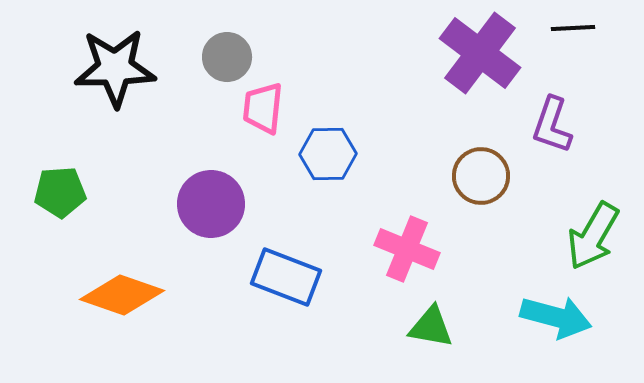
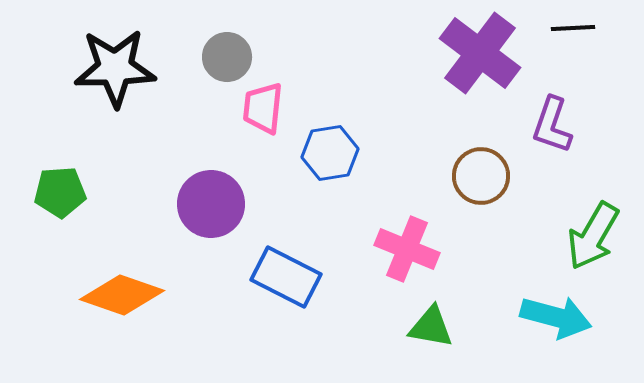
blue hexagon: moved 2 px right, 1 px up; rotated 8 degrees counterclockwise
blue rectangle: rotated 6 degrees clockwise
